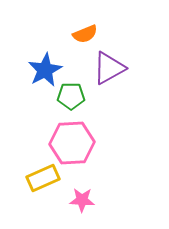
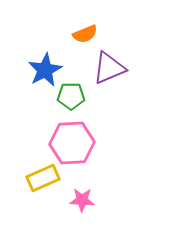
purple triangle: rotated 6 degrees clockwise
